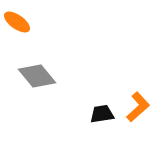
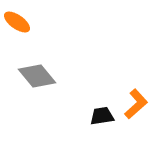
orange L-shape: moved 2 px left, 3 px up
black trapezoid: moved 2 px down
